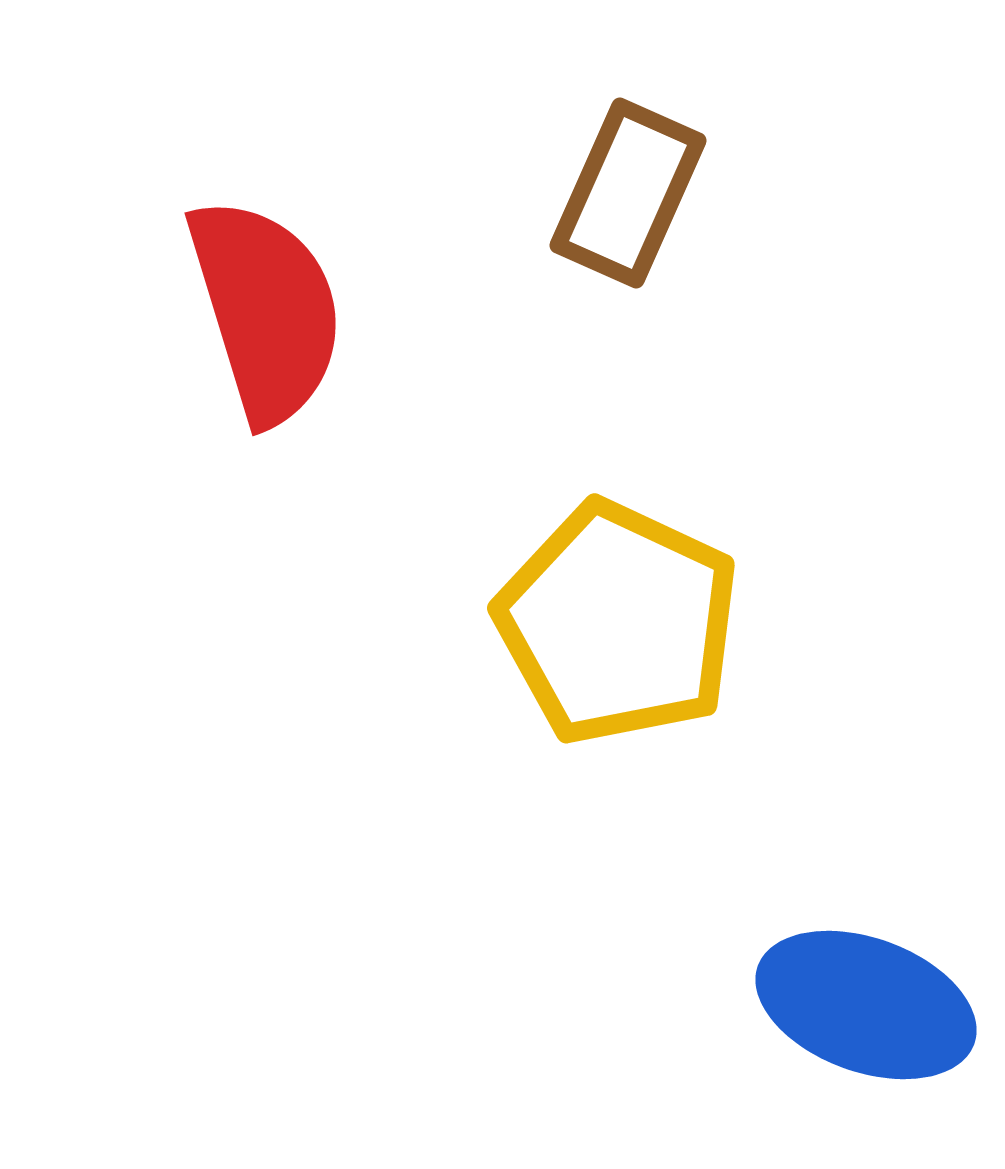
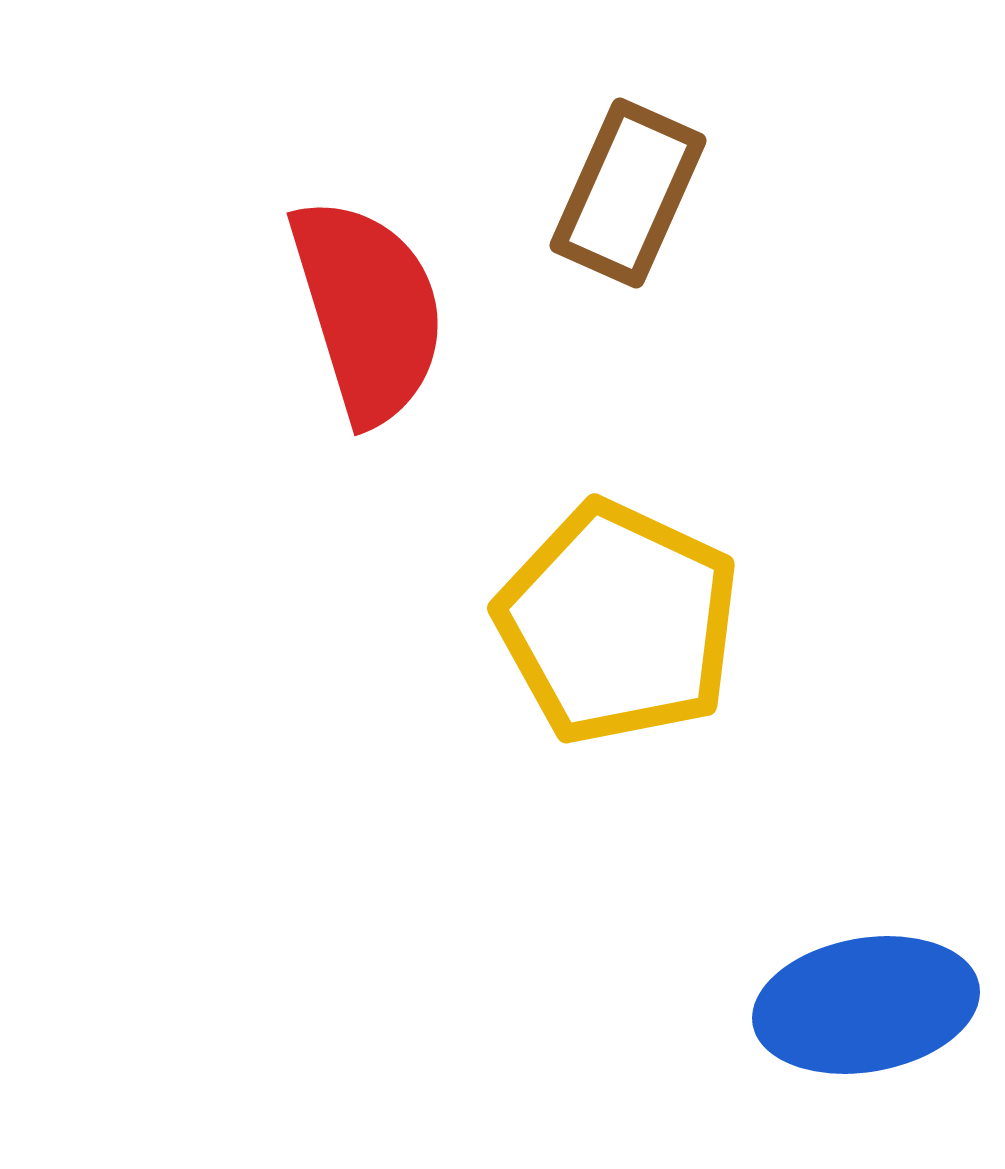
red semicircle: moved 102 px right
blue ellipse: rotated 30 degrees counterclockwise
